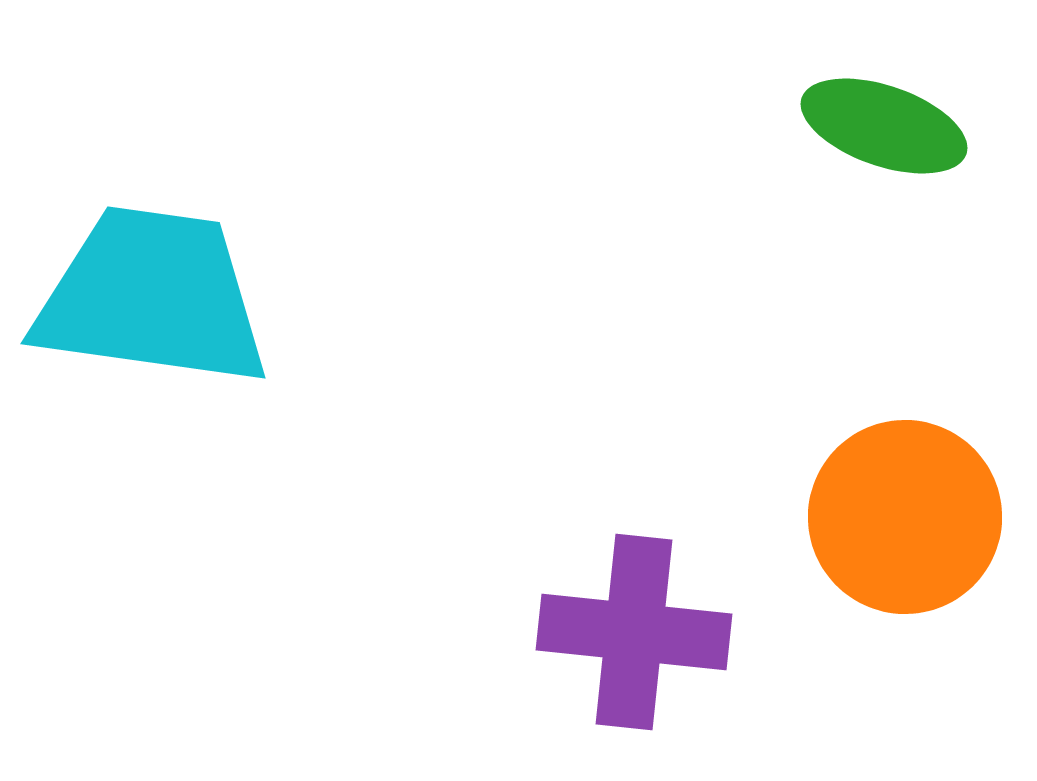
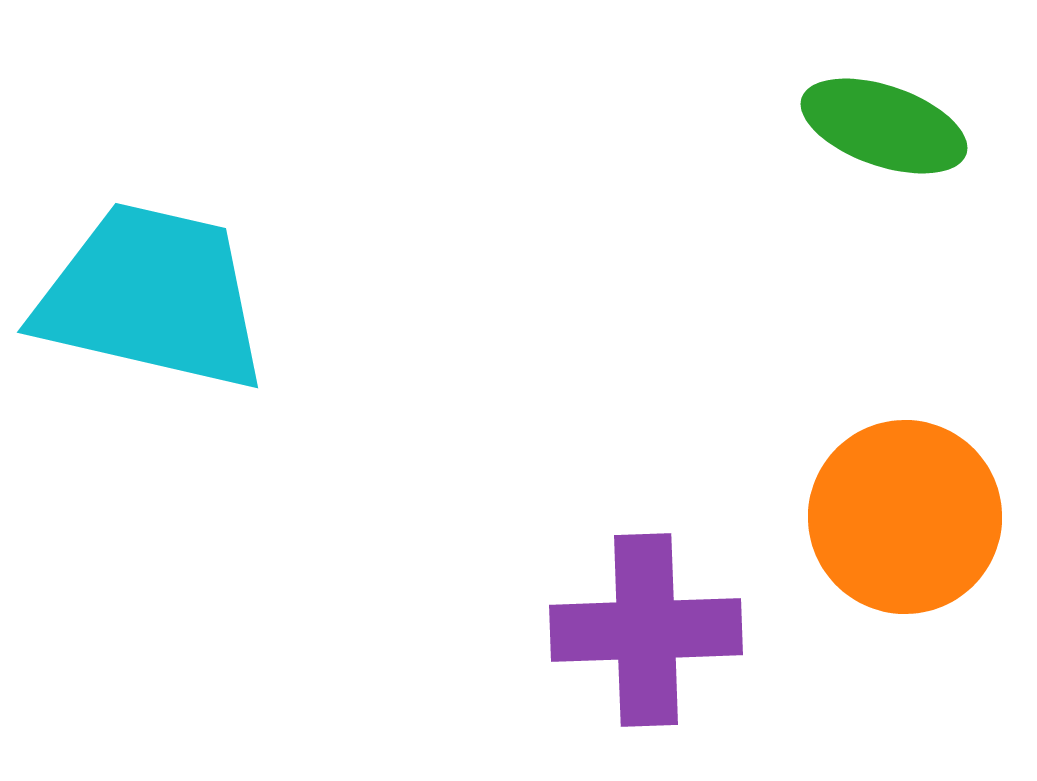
cyan trapezoid: rotated 5 degrees clockwise
purple cross: moved 12 px right, 2 px up; rotated 8 degrees counterclockwise
